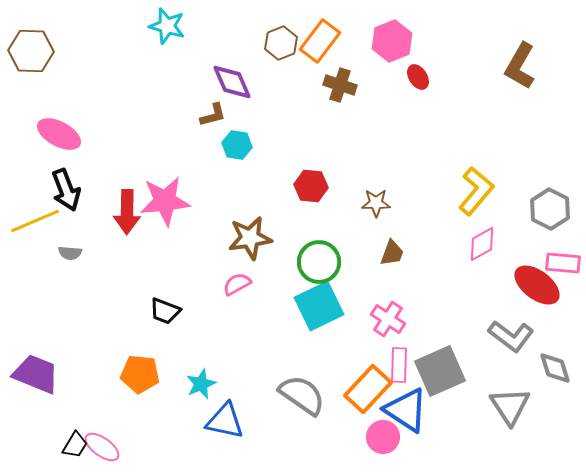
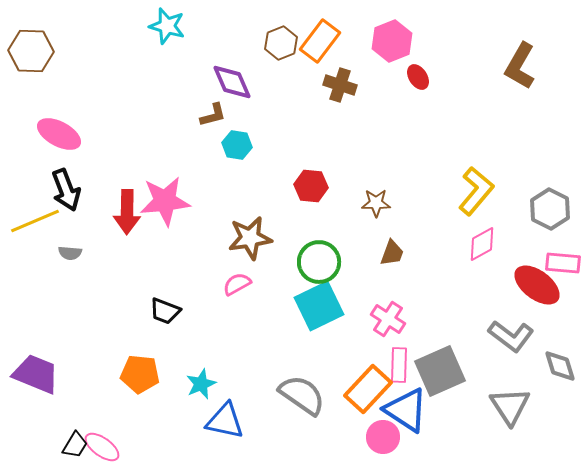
gray diamond at (555, 368): moved 5 px right, 2 px up
